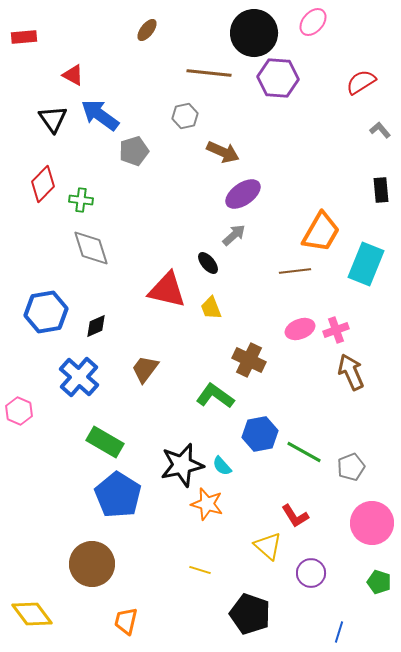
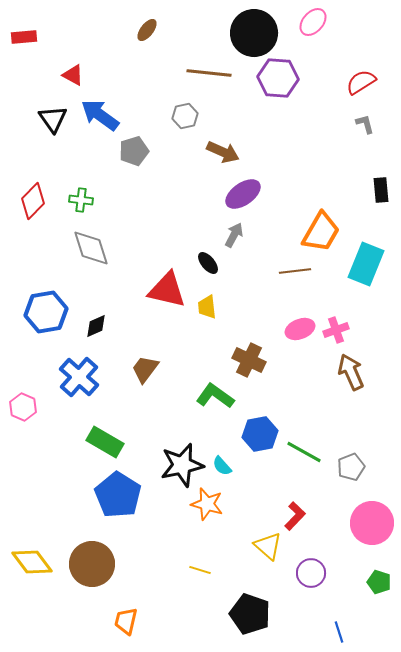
gray L-shape at (380, 130): moved 15 px left, 6 px up; rotated 25 degrees clockwise
red diamond at (43, 184): moved 10 px left, 17 px down
gray arrow at (234, 235): rotated 20 degrees counterclockwise
yellow trapezoid at (211, 308): moved 4 px left, 1 px up; rotated 15 degrees clockwise
pink hexagon at (19, 411): moved 4 px right, 4 px up
red L-shape at (295, 516): rotated 104 degrees counterclockwise
yellow diamond at (32, 614): moved 52 px up
blue line at (339, 632): rotated 35 degrees counterclockwise
